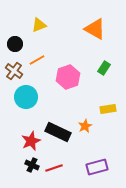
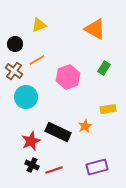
red line: moved 2 px down
